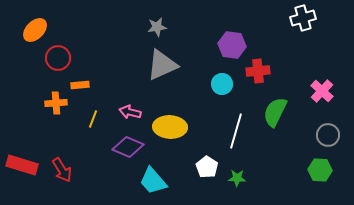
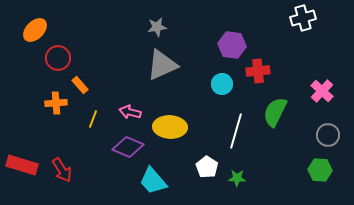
orange rectangle: rotated 54 degrees clockwise
